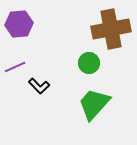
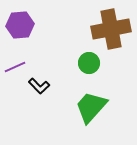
purple hexagon: moved 1 px right, 1 px down
green trapezoid: moved 3 px left, 3 px down
